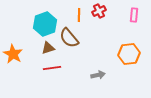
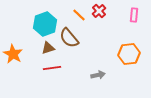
red cross: rotated 16 degrees counterclockwise
orange line: rotated 48 degrees counterclockwise
